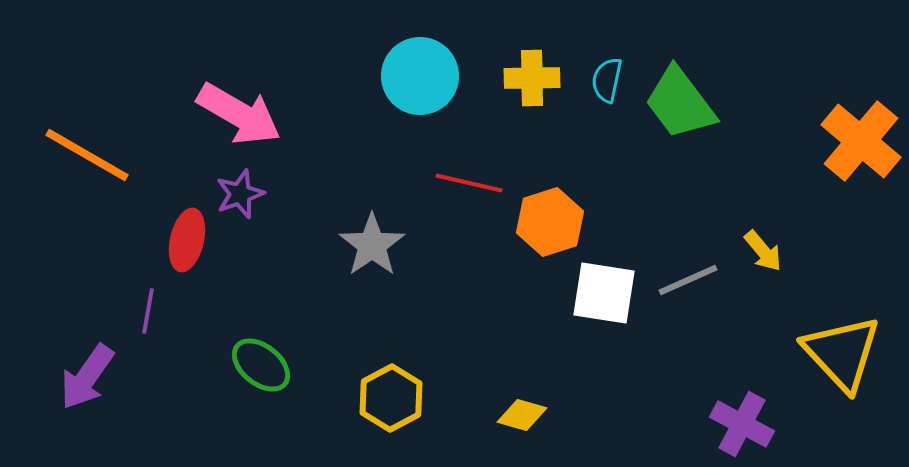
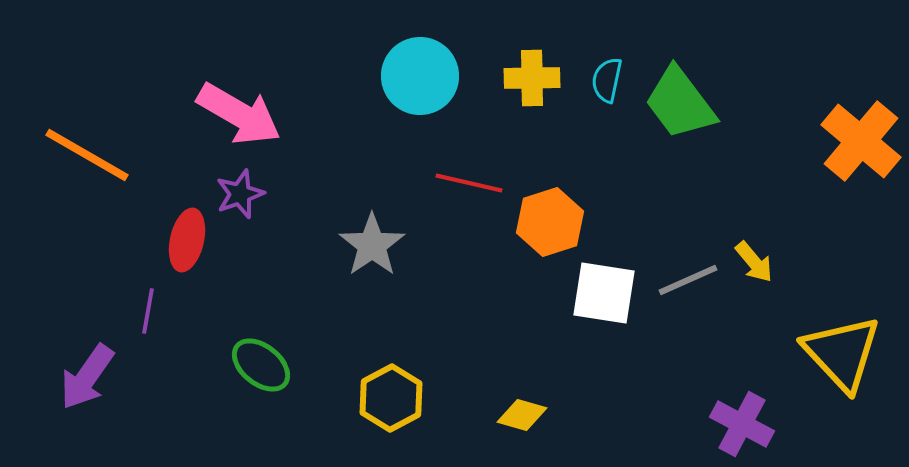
yellow arrow: moved 9 px left, 11 px down
